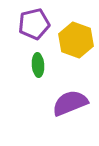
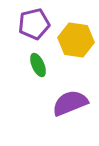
yellow hexagon: rotated 12 degrees counterclockwise
green ellipse: rotated 20 degrees counterclockwise
